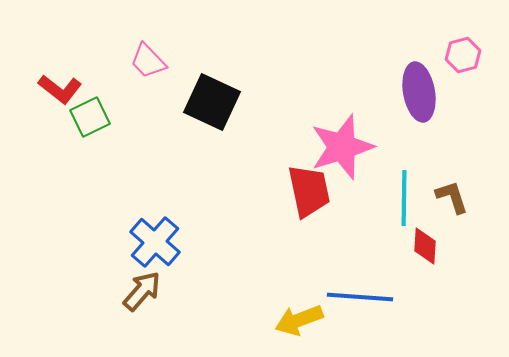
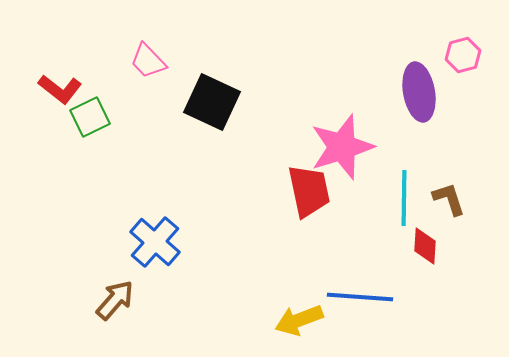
brown L-shape: moved 3 px left, 2 px down
brown arrow: moved 27 px left, 9 px down
